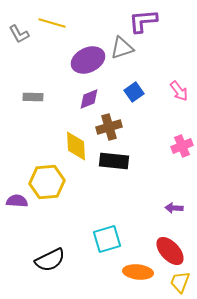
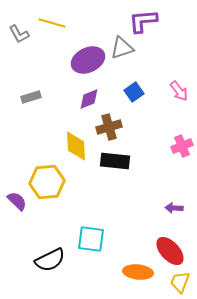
gray rectangle: moved 2 px left; rotated 18 degrees counterclockwise
black rectangle: moved 1 px right
purple semicircle: rotated 40 degrees clockwise
cyan square: moved 16 px left; rotated 24 degrees clockwise
